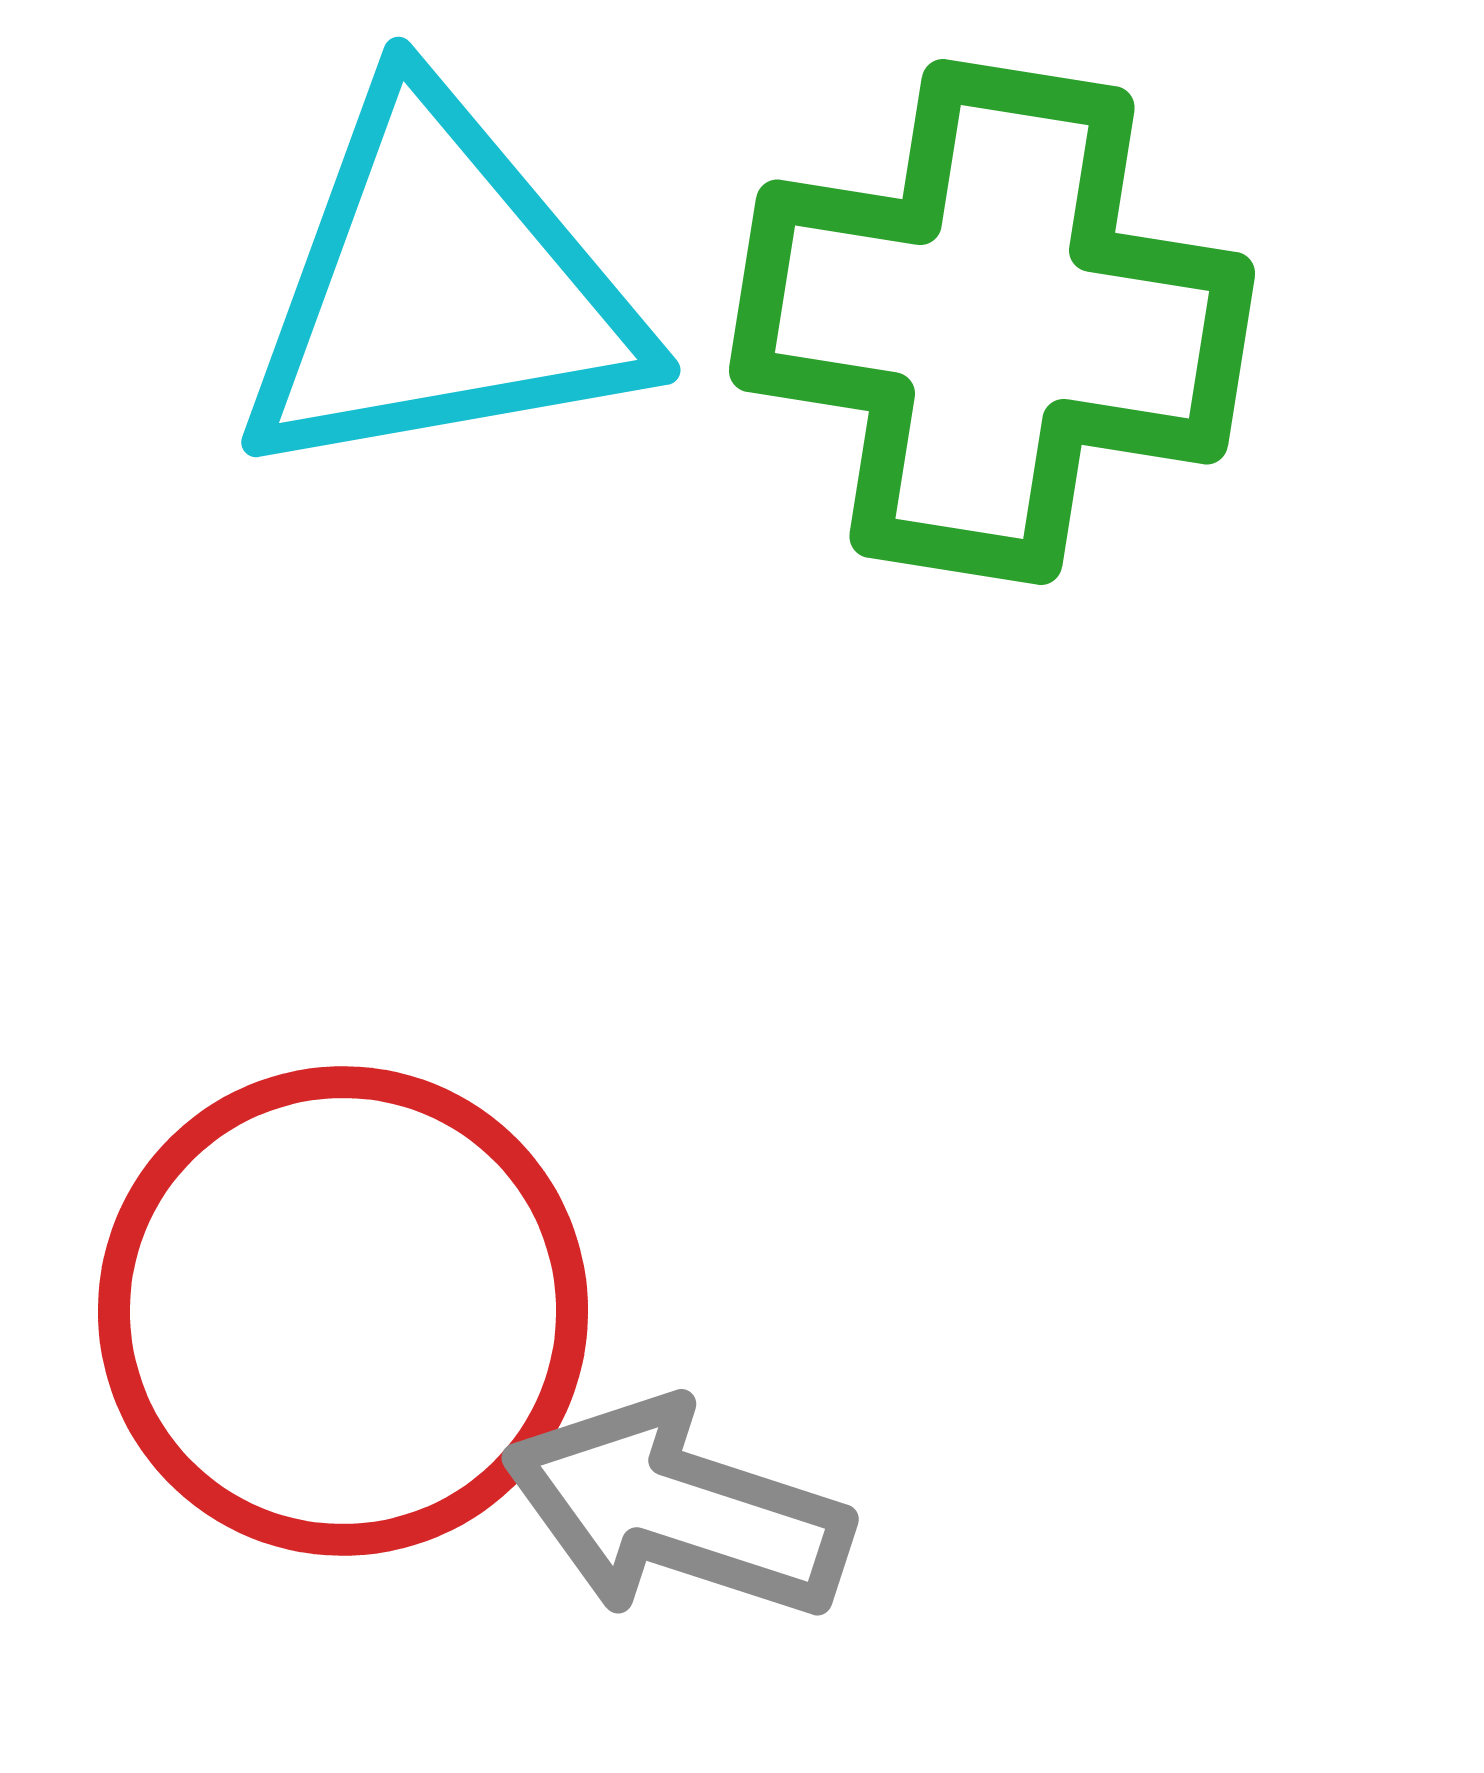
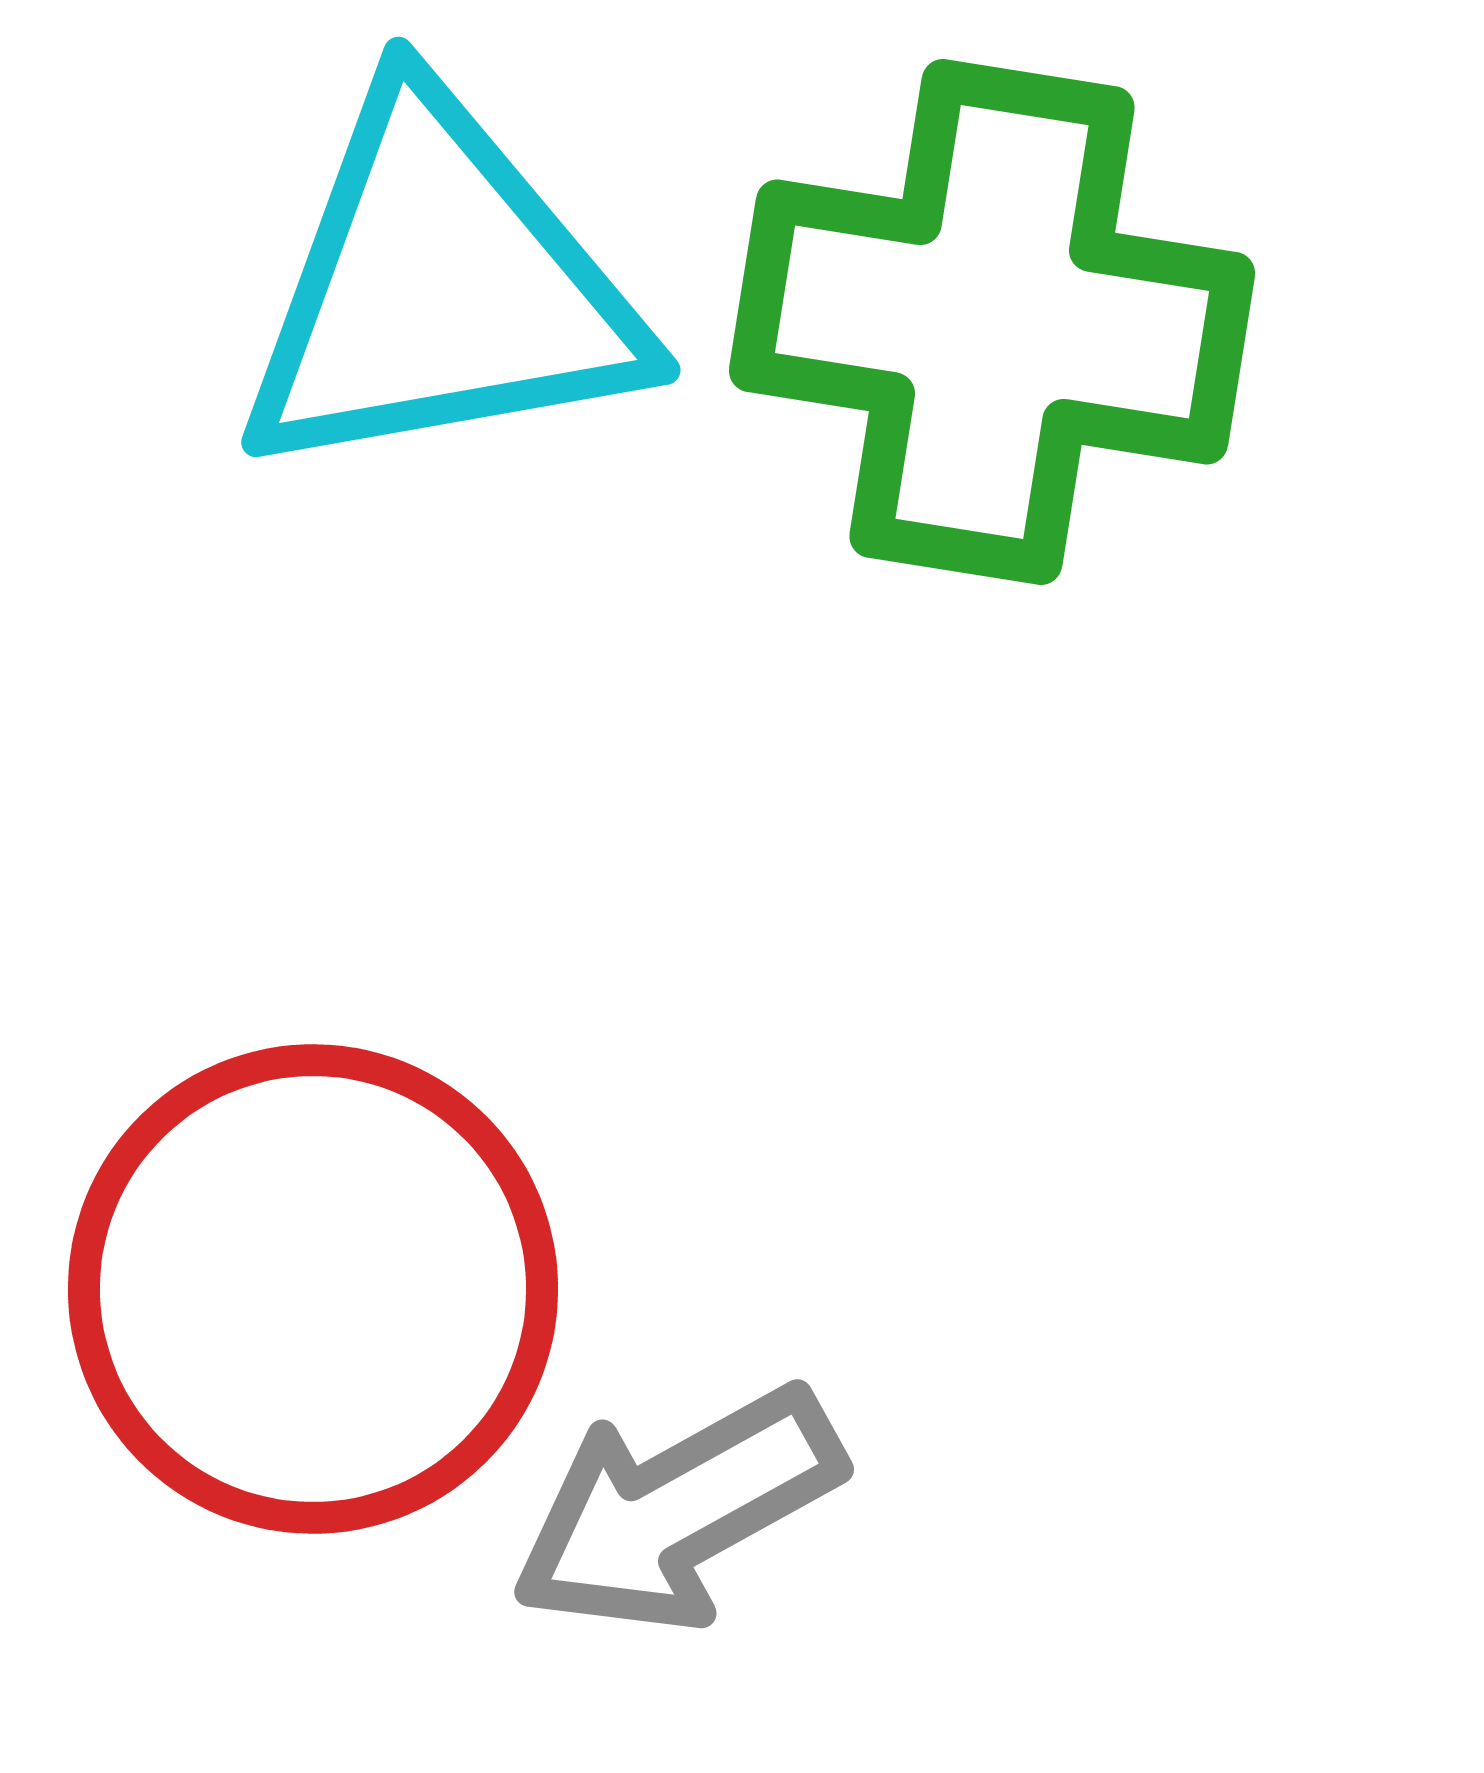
red circle: moved 30 px left, 22 px up
gray arrow: rotated 47 degrees counterclockwise
